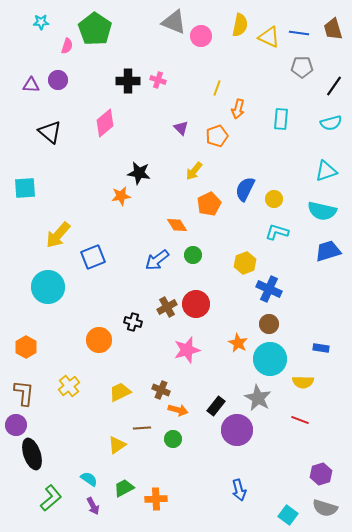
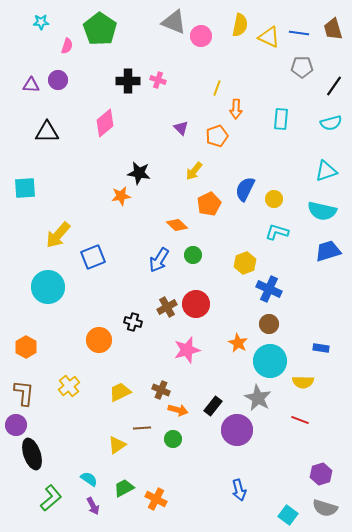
green pentagon at (95, 29): moved 5 px right
orange arrow at (238, 109): moved 2 px left; rotated 12 degrees counterclockwise
black triangle at (50, 132): moved 3 px left; rotated 40 degrees counterclockwise
orange diamond at (177, 225): rotated 15 degrees counterclockwise
blue arrow at (157, 260): moved 2 px right; rotated 20 degrees counterclockwise
cyan circle at (270, 359): moved 2 px down
black rectangle at (216, 406): moved 3 px left
orange cross at (156, 499): rotated 30 degrees clockwise
